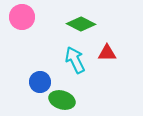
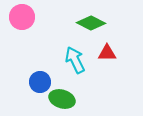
green diamond: moved 10 px right, 1 px up
green ellipse: moved 1 px up
